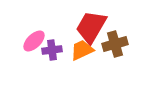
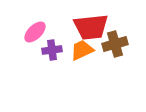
red trapezoid: rotated 126 degrees counterclockwise
pink ellipse: moved 1 px right, 9 px up
